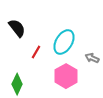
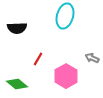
black semicircle: rotated 126 degrees clockwise
cyan ellipse: moved 1 px right, 26 px up; rotated 15 degrees counterclockwise
red line: moved 2 px right, 7 px down
green diamond: rotated 75 degrees counterclockwise
